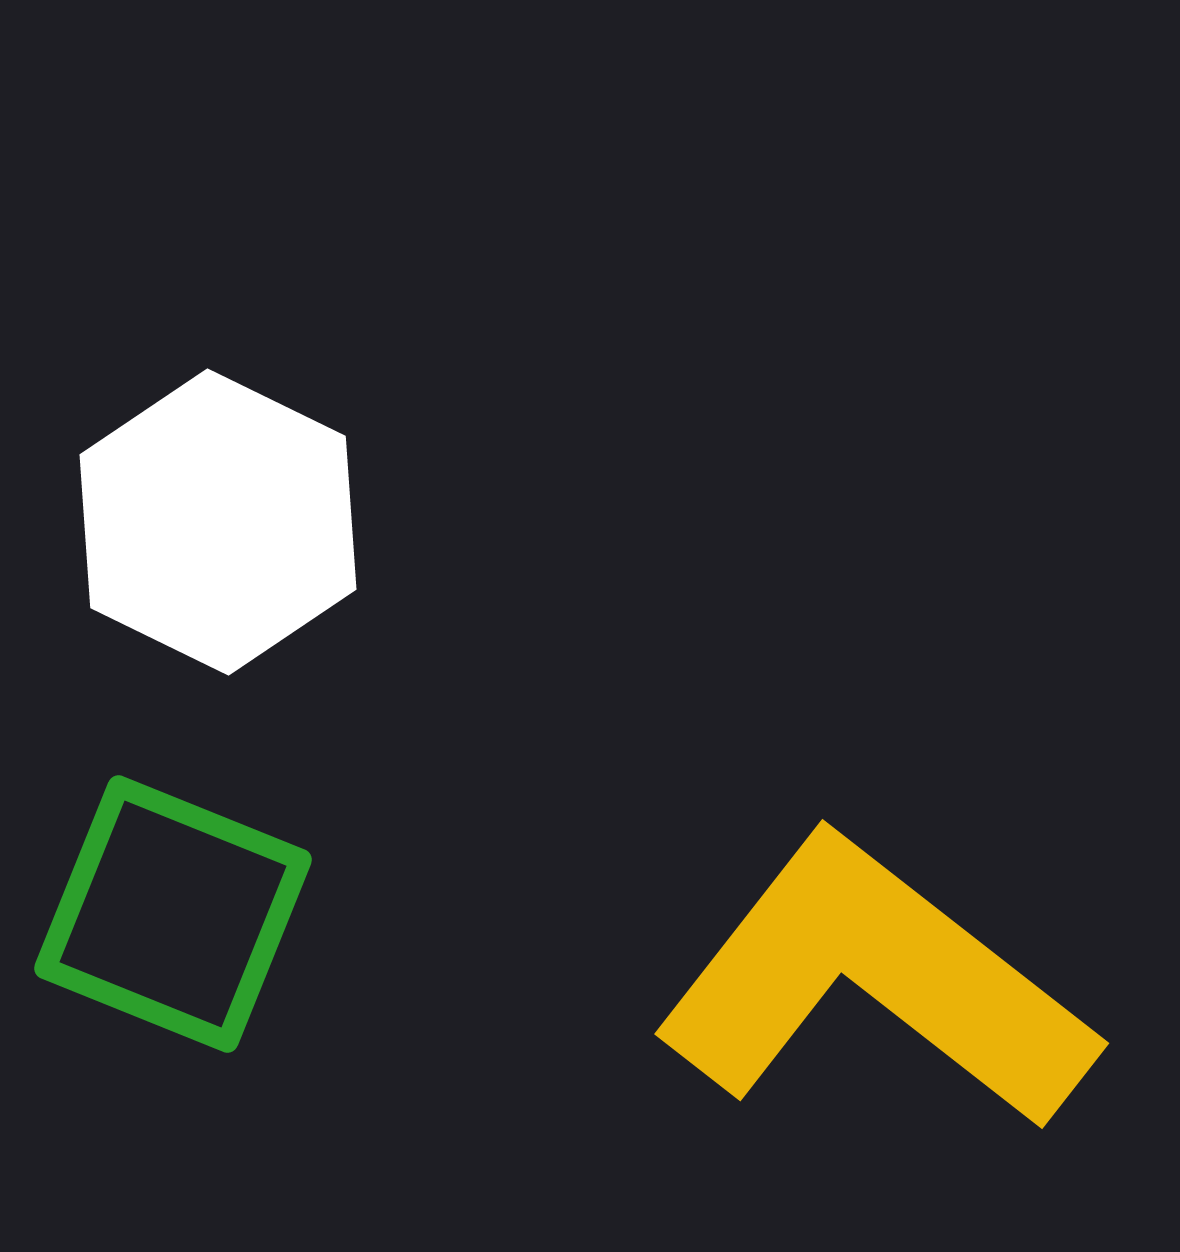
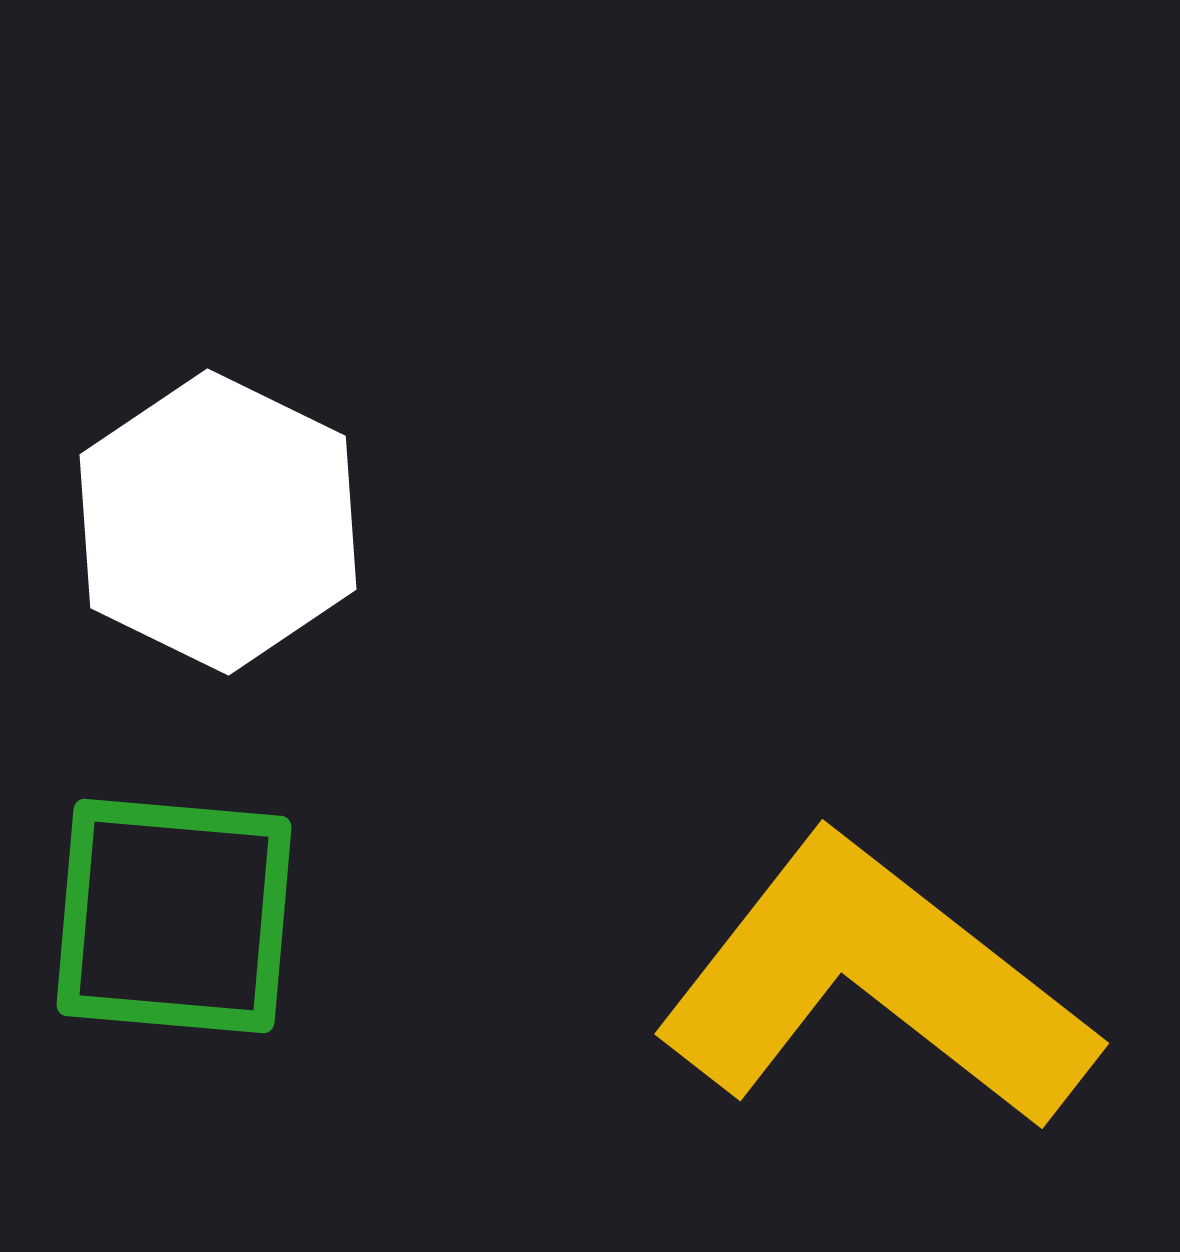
green square: moved 1 px right, 2 px down; rotated 17 degrees counterclockwise
